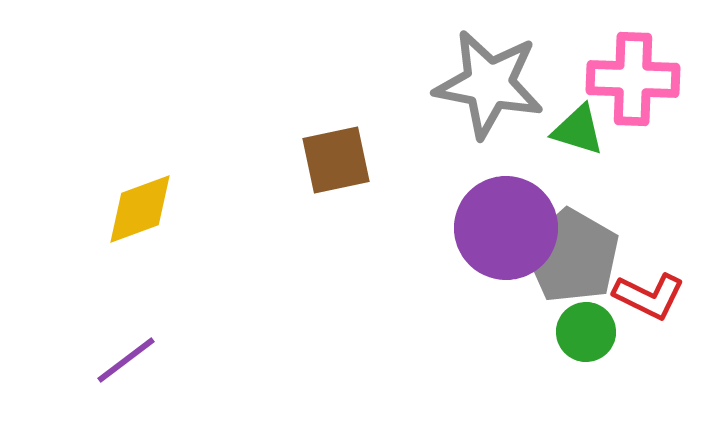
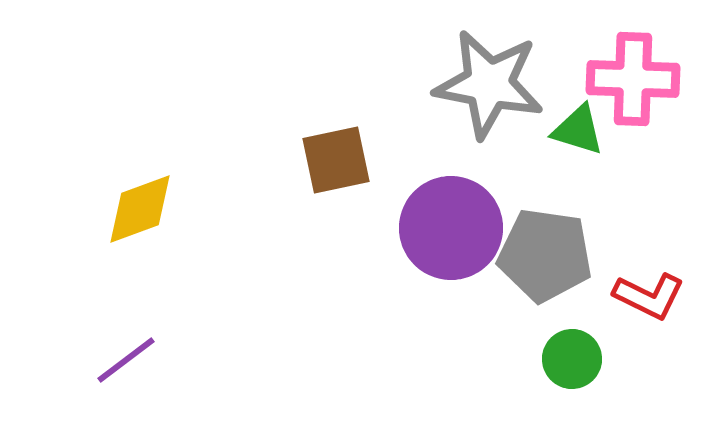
purple circle: moved 55 px left
gray pentagon: moved 27 px left, 1 px up; rotated 22 degrees counterclockwise
green circle: moved 14 px left, 27 px down
